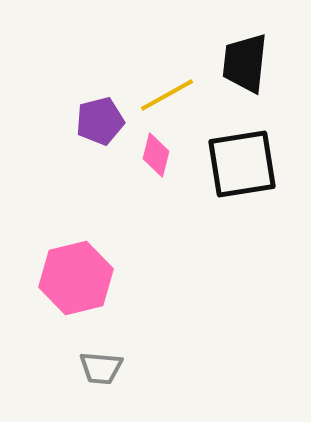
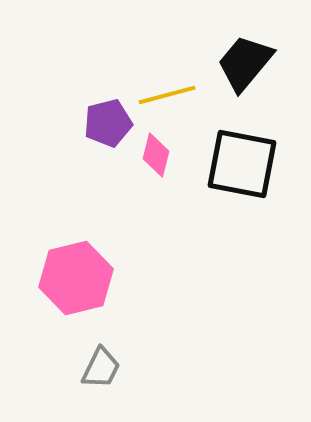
black trapezoid: rotated 34 degrees clockwise
yellow line: rotated 14 degrees clockwise
purple pentagon: moved 8 px right, 2 px down
black square: rotated 20 degrees clockwise
gray trapezoid: rotated 69 degrees counterclockwise
